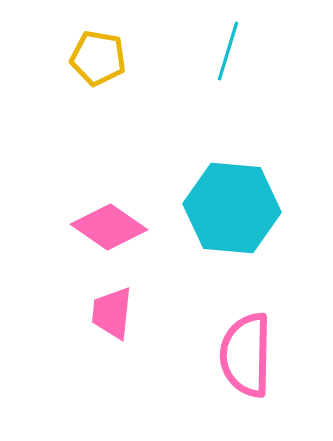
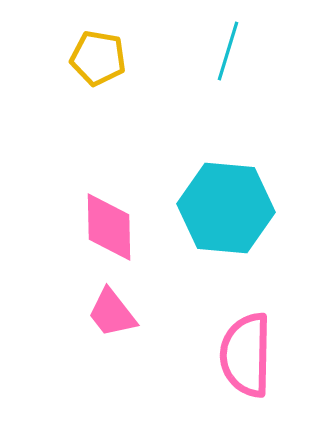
cyan hexagon: moved 6 px left
pink diamond: rotated 54 degrees clockwise
pink trapezoid: rotated 44 degrees counterclockwise
